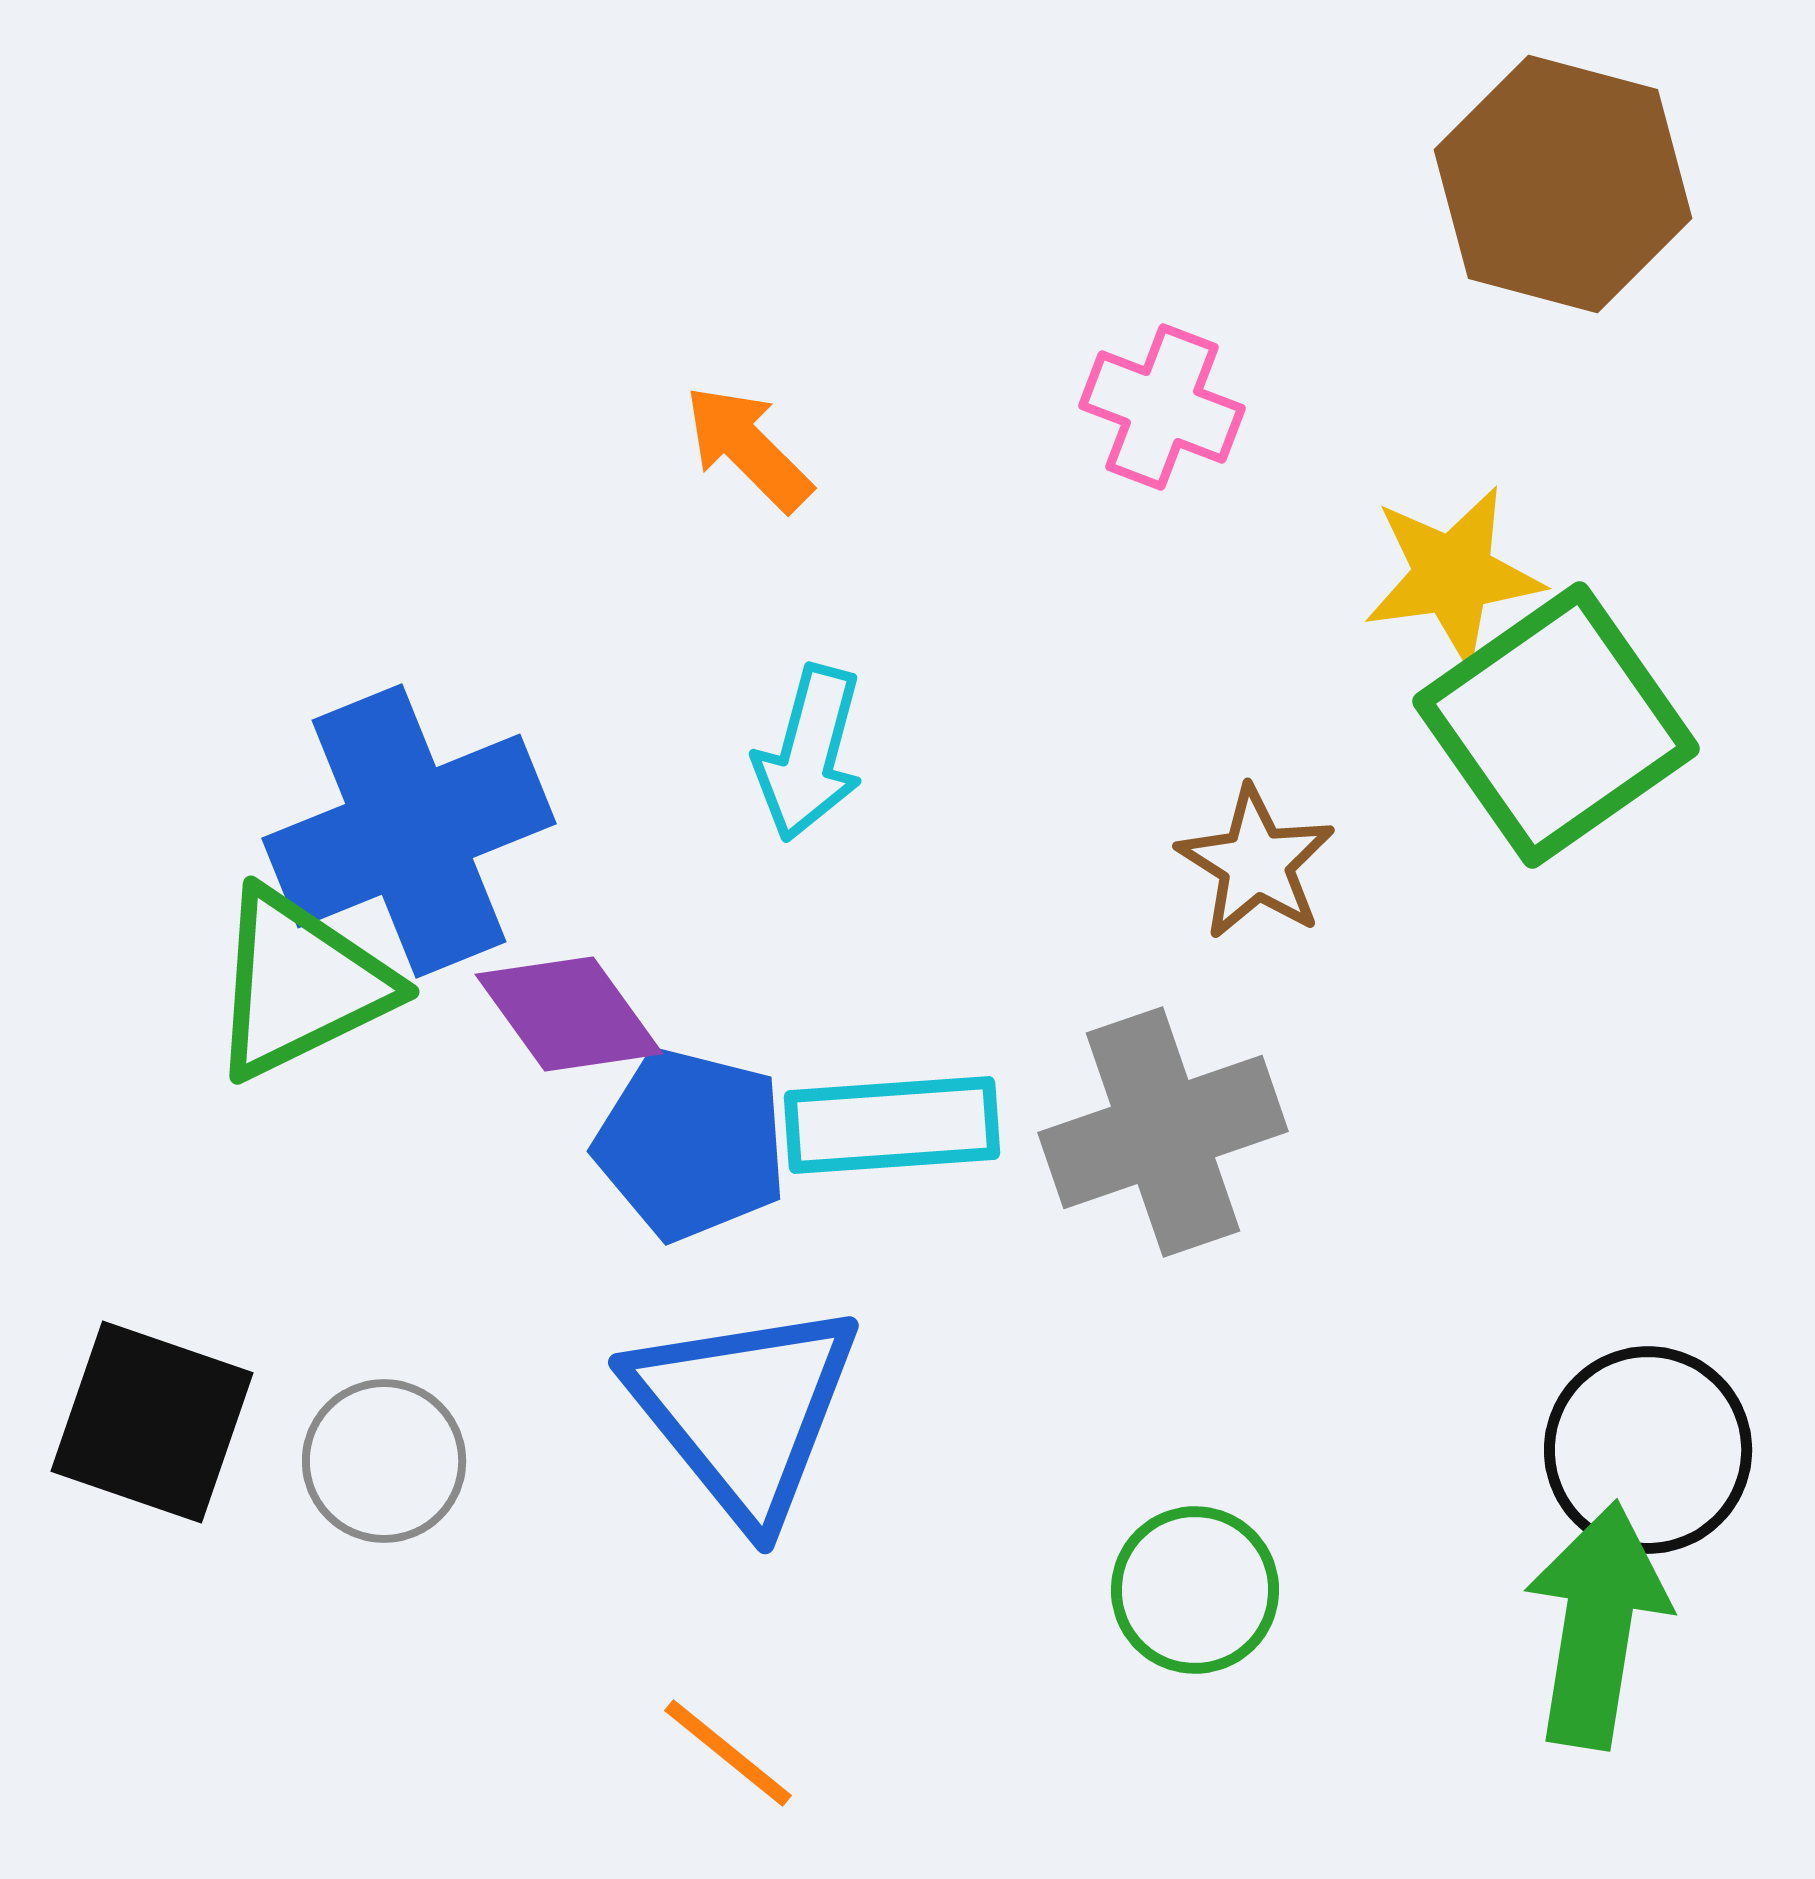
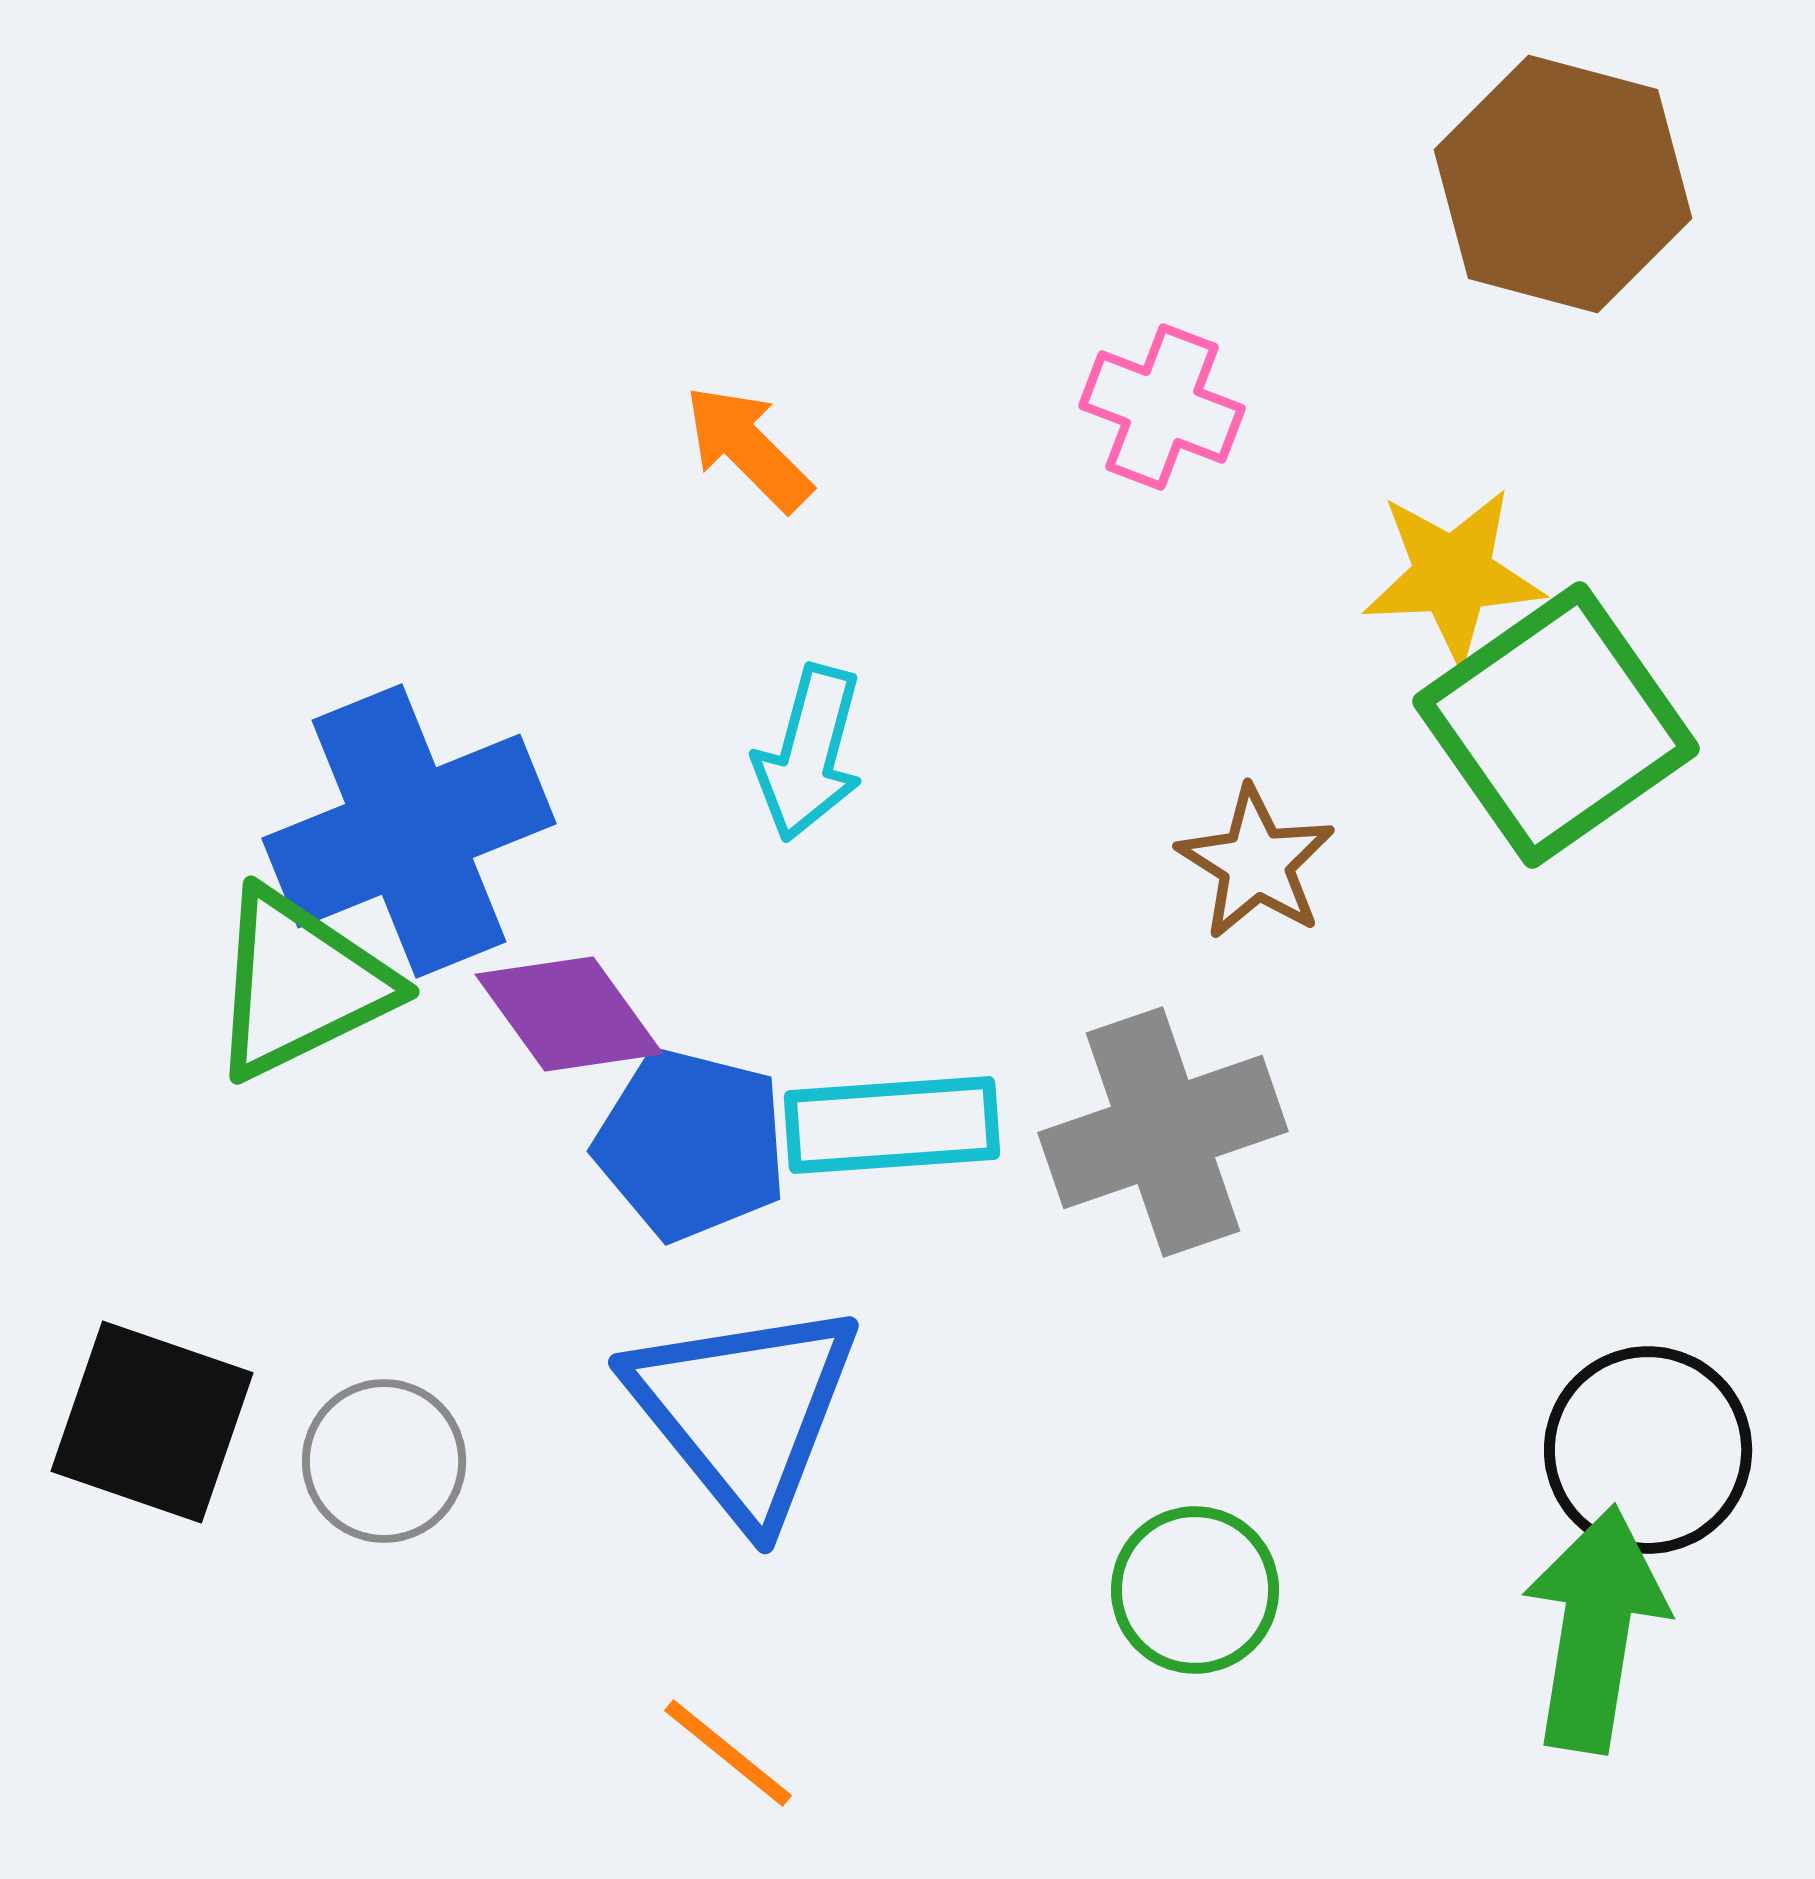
yellow star: rotated 5 degrees clockwise
green arrow: moved 2 px left, 4 px down
